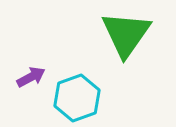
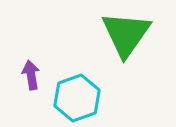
purple arrow: moved 2 px up; rotated 72 degrees counterclockwise
